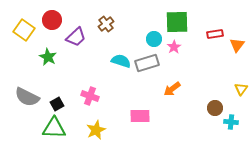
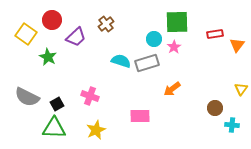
yellow square: moved 2 px right, 4 px down
cyan cross: moved 1 px right, 3 px down
